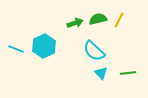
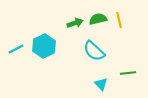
yellow line: rotated 42 degrees counterclockwise
cyan line: rotated 49 degrees counterclockwise
cyan triangle: moved 11 px down
